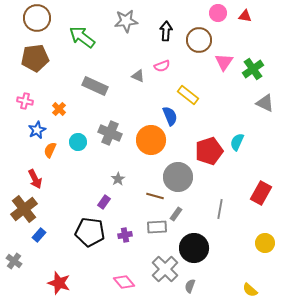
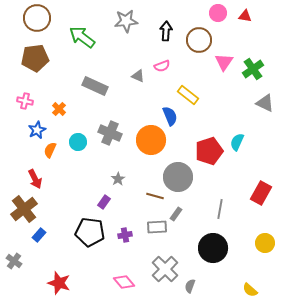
black circle at (194, 248): moved 19 px right
